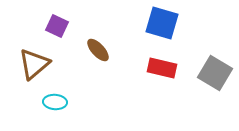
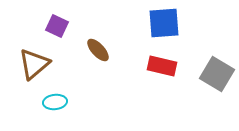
blue square: moved 2 px right; rotated 20 degrees counterclockwise
red rectangle: moved 2 px up
gray square: moved 2 px right, 1 px down
cyan ellipse: rotated 10 degrees counterclockwise
